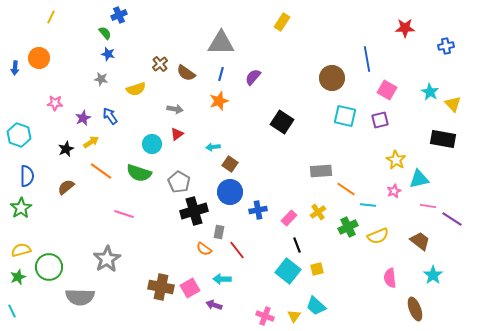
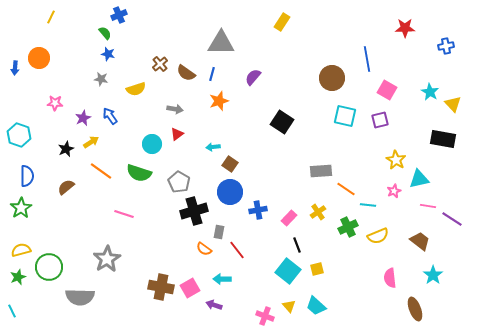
blue line at (221, 74): moved 9 px left
yellow triangle at (294, 316): moved 5 px left, 10 px up; rotated 16 degrees counterclockwise
